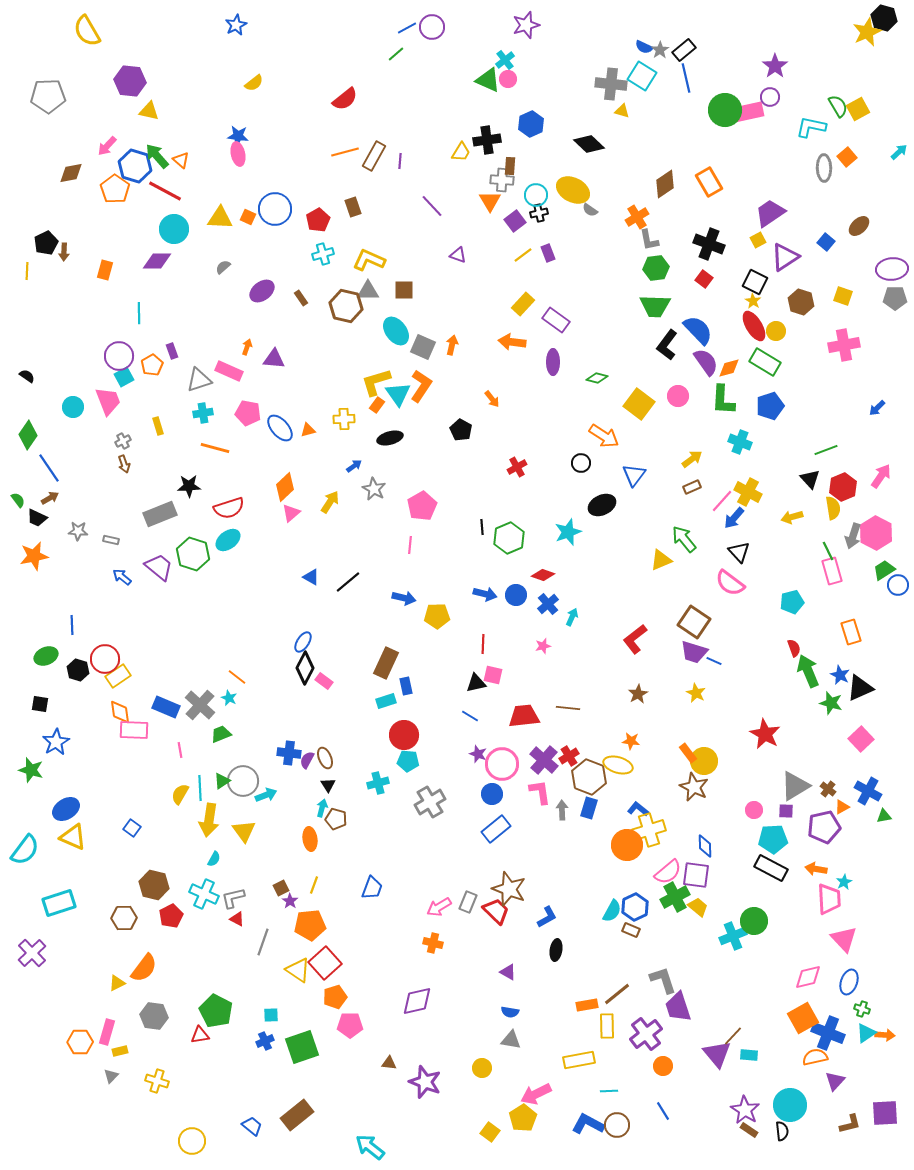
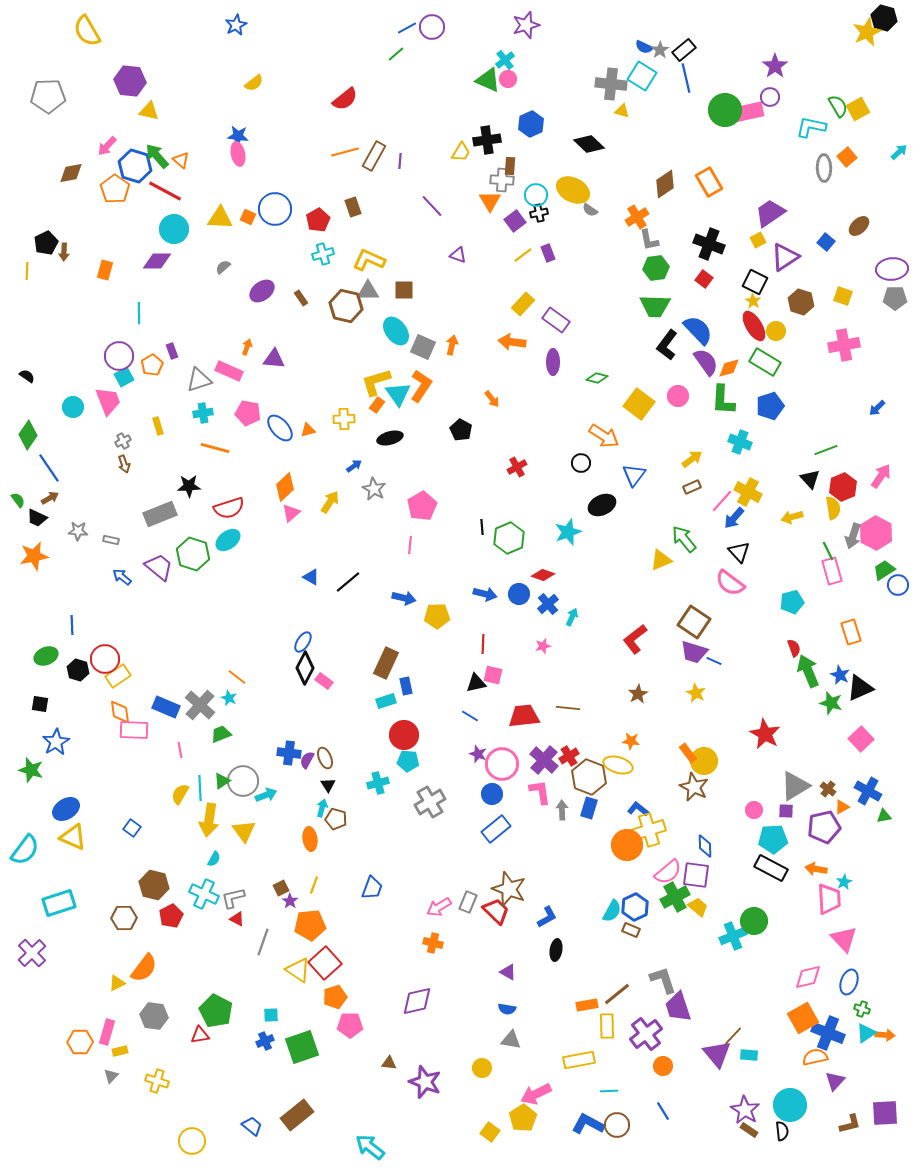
blue circle at (516, 595): moved 3 px right, 1 px up
blue semicircle at (510, 1012): moved 3 px left, 3 px up
